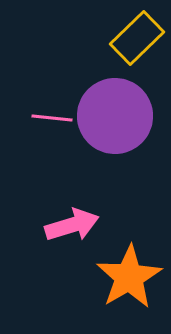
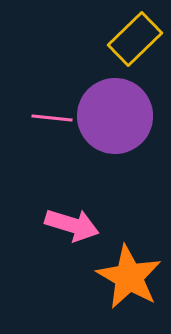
yellow rectangle: moved 2 px left, 1 px down
pink arrow: rotated 34 degrees clockwise
orange star: rotated 12 degrees counterclockwise
